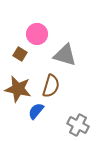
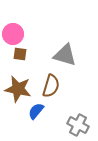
pink circle: moved 24 px left
brown square: rotated 24 degrees counterclockwise
